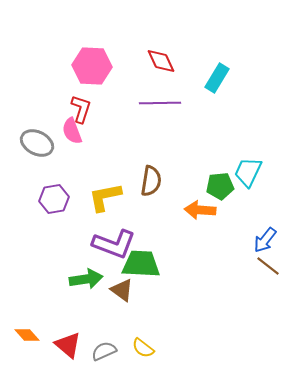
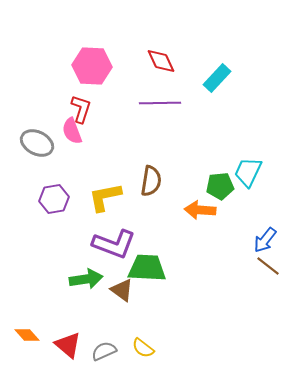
cyan rectangle: rotated 12 degrees clockwise
green trapezoid: moved 6 px right, 4 px down
